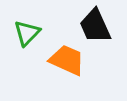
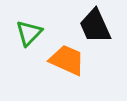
green triangle: moved 2 px right
